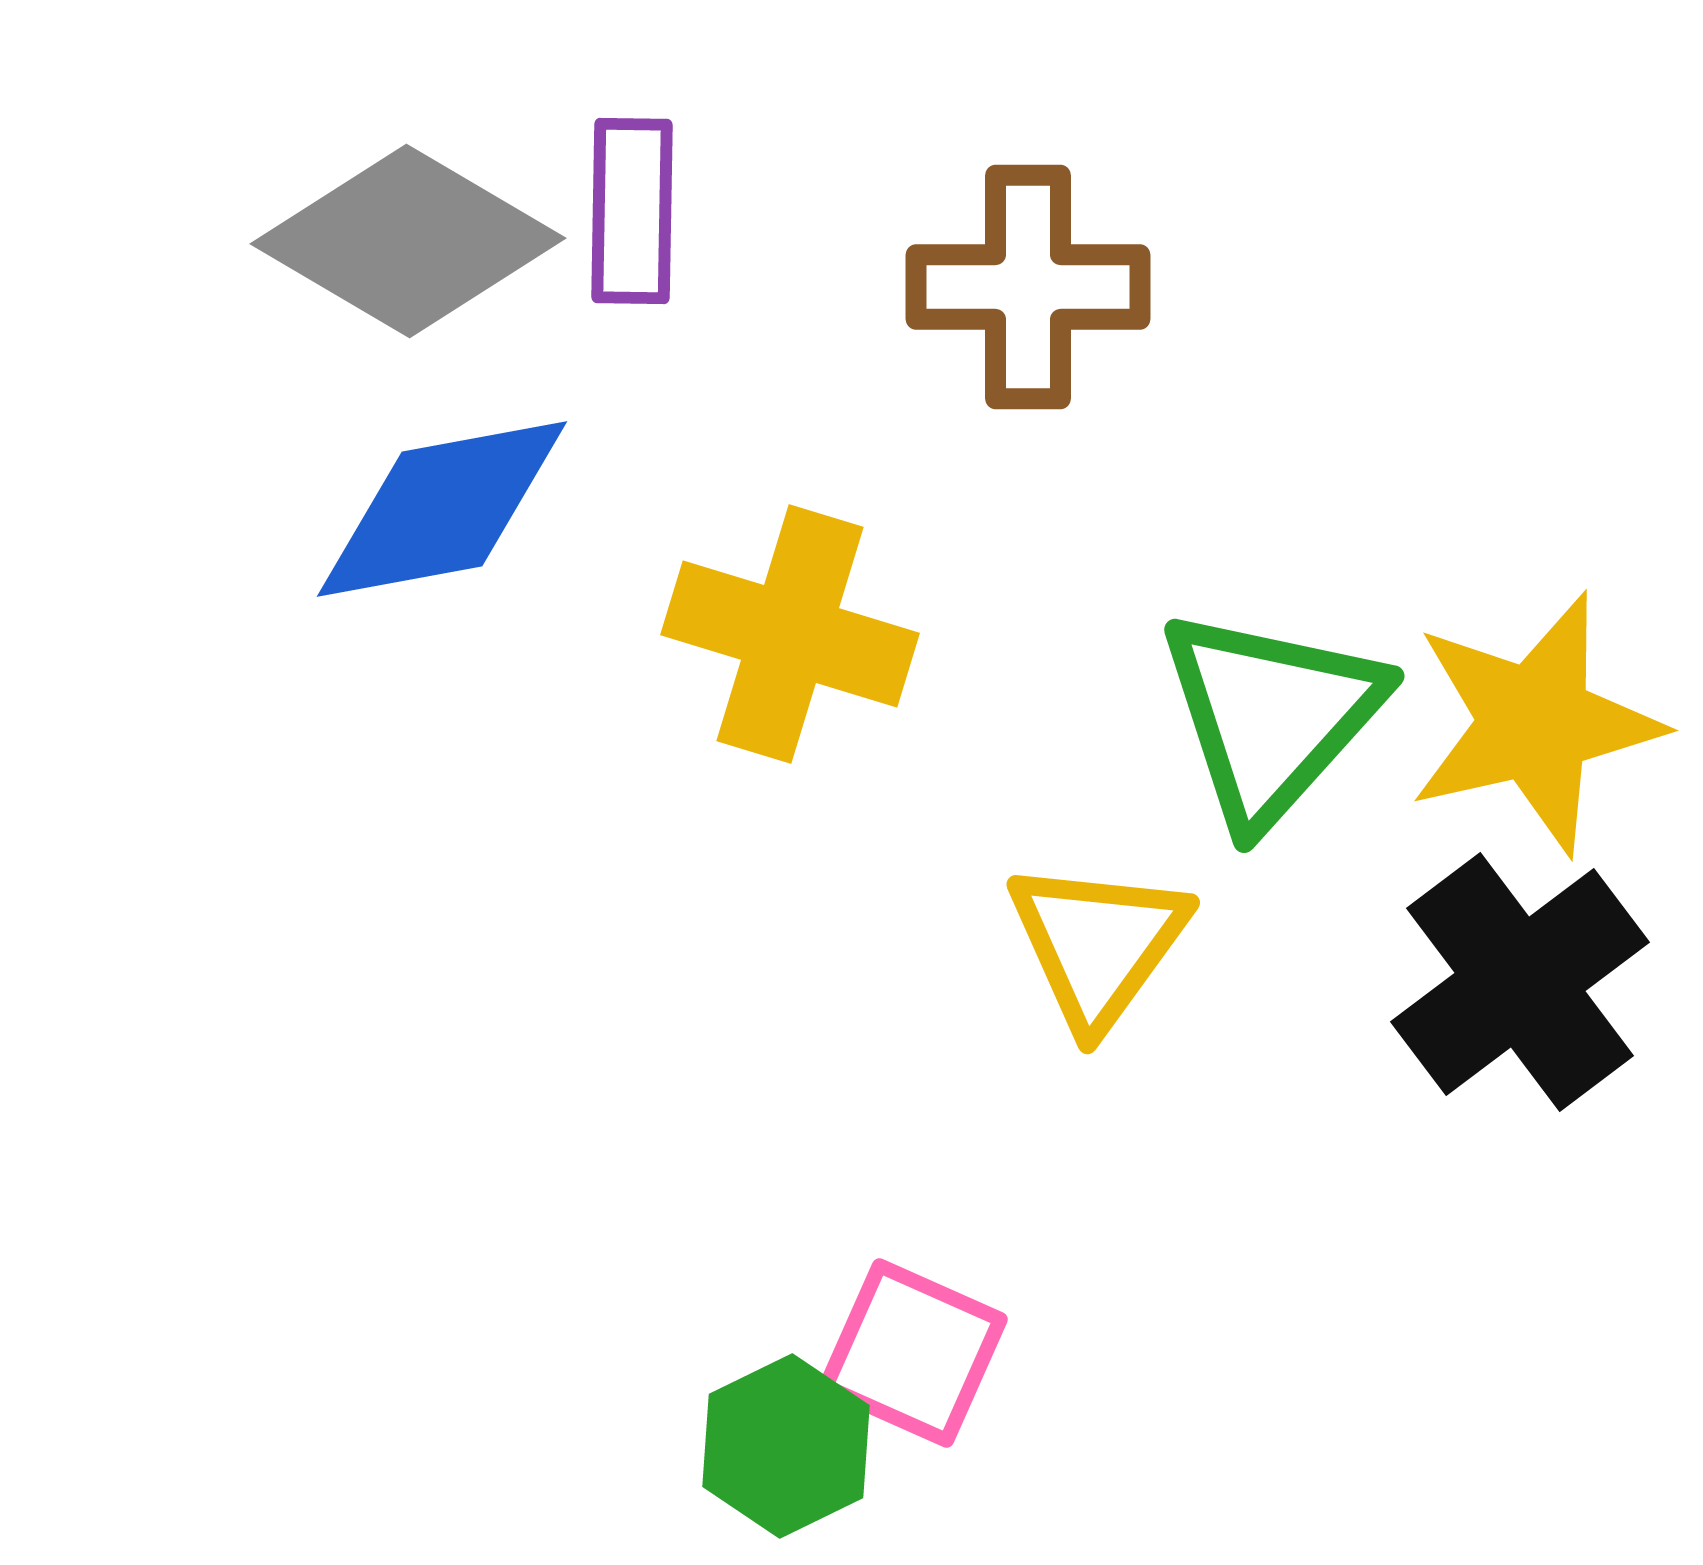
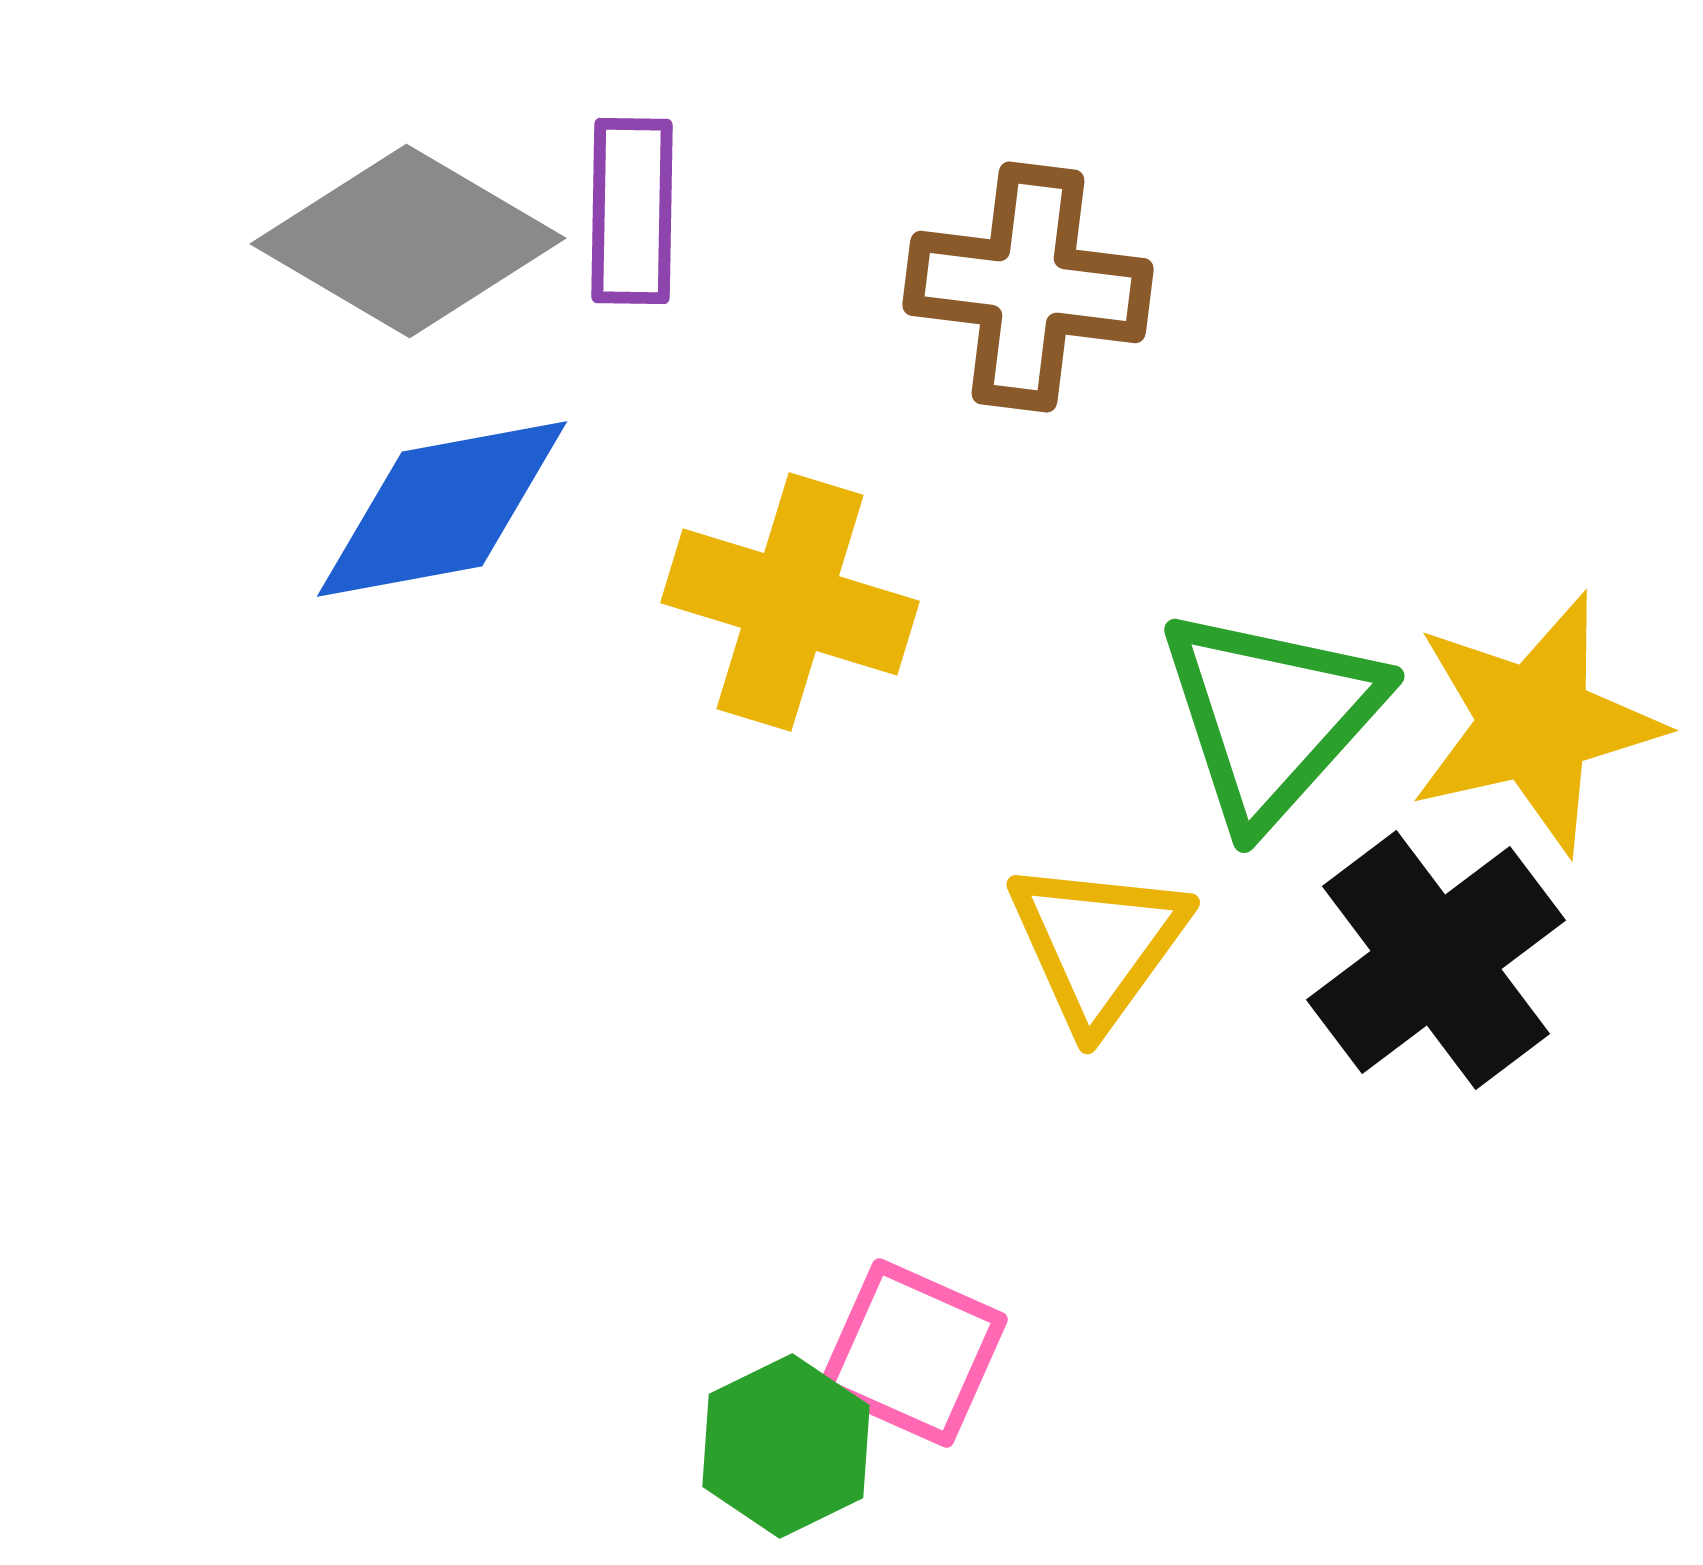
brown cross: rotated 7 degrees clockwise
yellow cross: moved 32 px up
black cross: moved 84 px left, 22 px up
